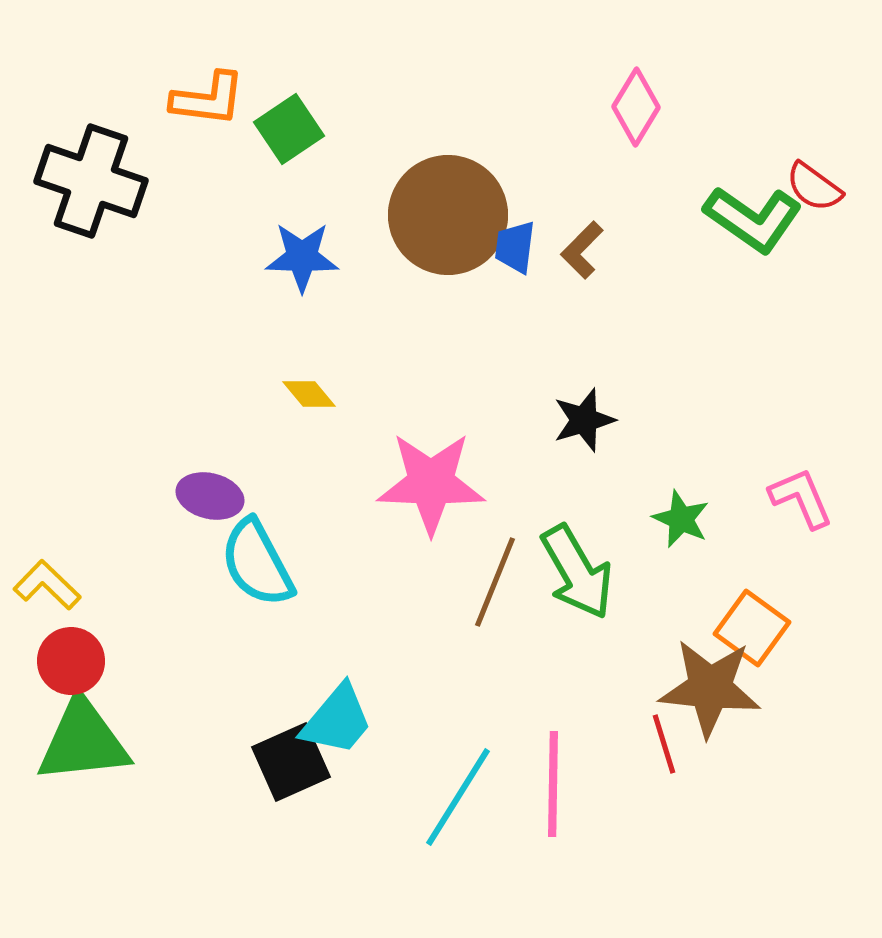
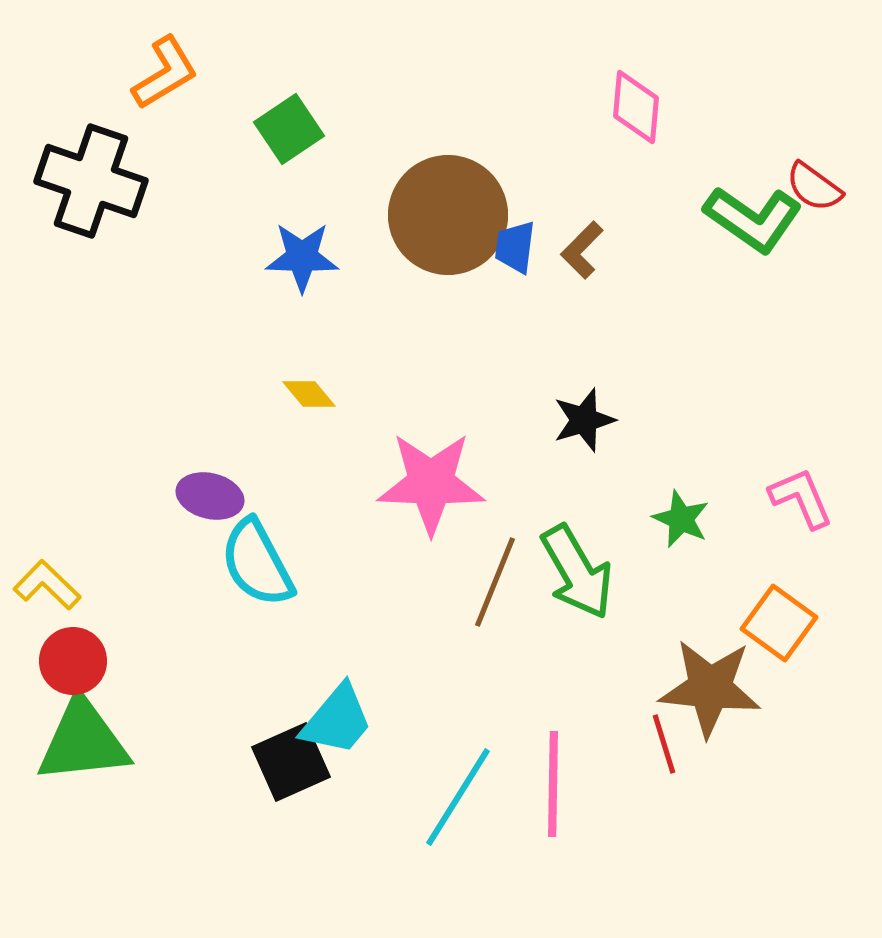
orange L-shape: moved 43 px left, 26 px up; rotated 38 degrees counterclockwise
pink diamond: rotated 26 degrees counterclockwise
orange square: moved 27 px right, 5 px up
red circle: moved 2 px right
